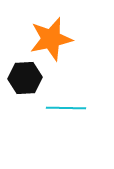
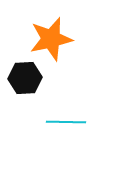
cyan line: moved 14 px down
